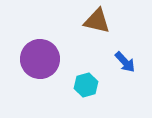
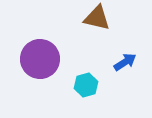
brown triangle: moved 3 px up
blue arrow: rotated 80 degrees counterclockwise
